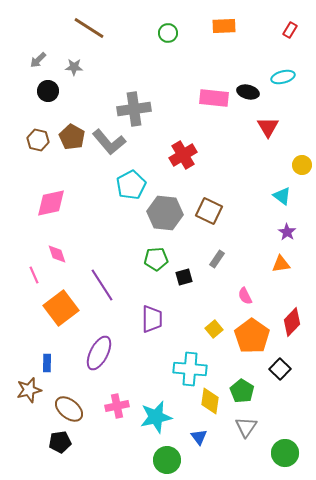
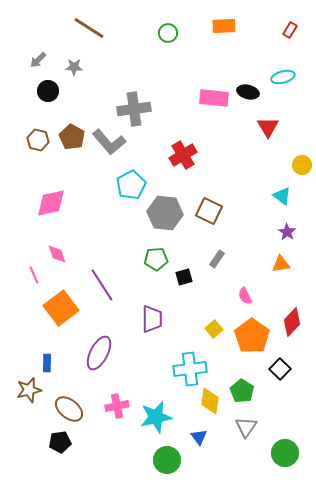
cyan cross at (190, 369): rotated 12 degrees counterclockwise
